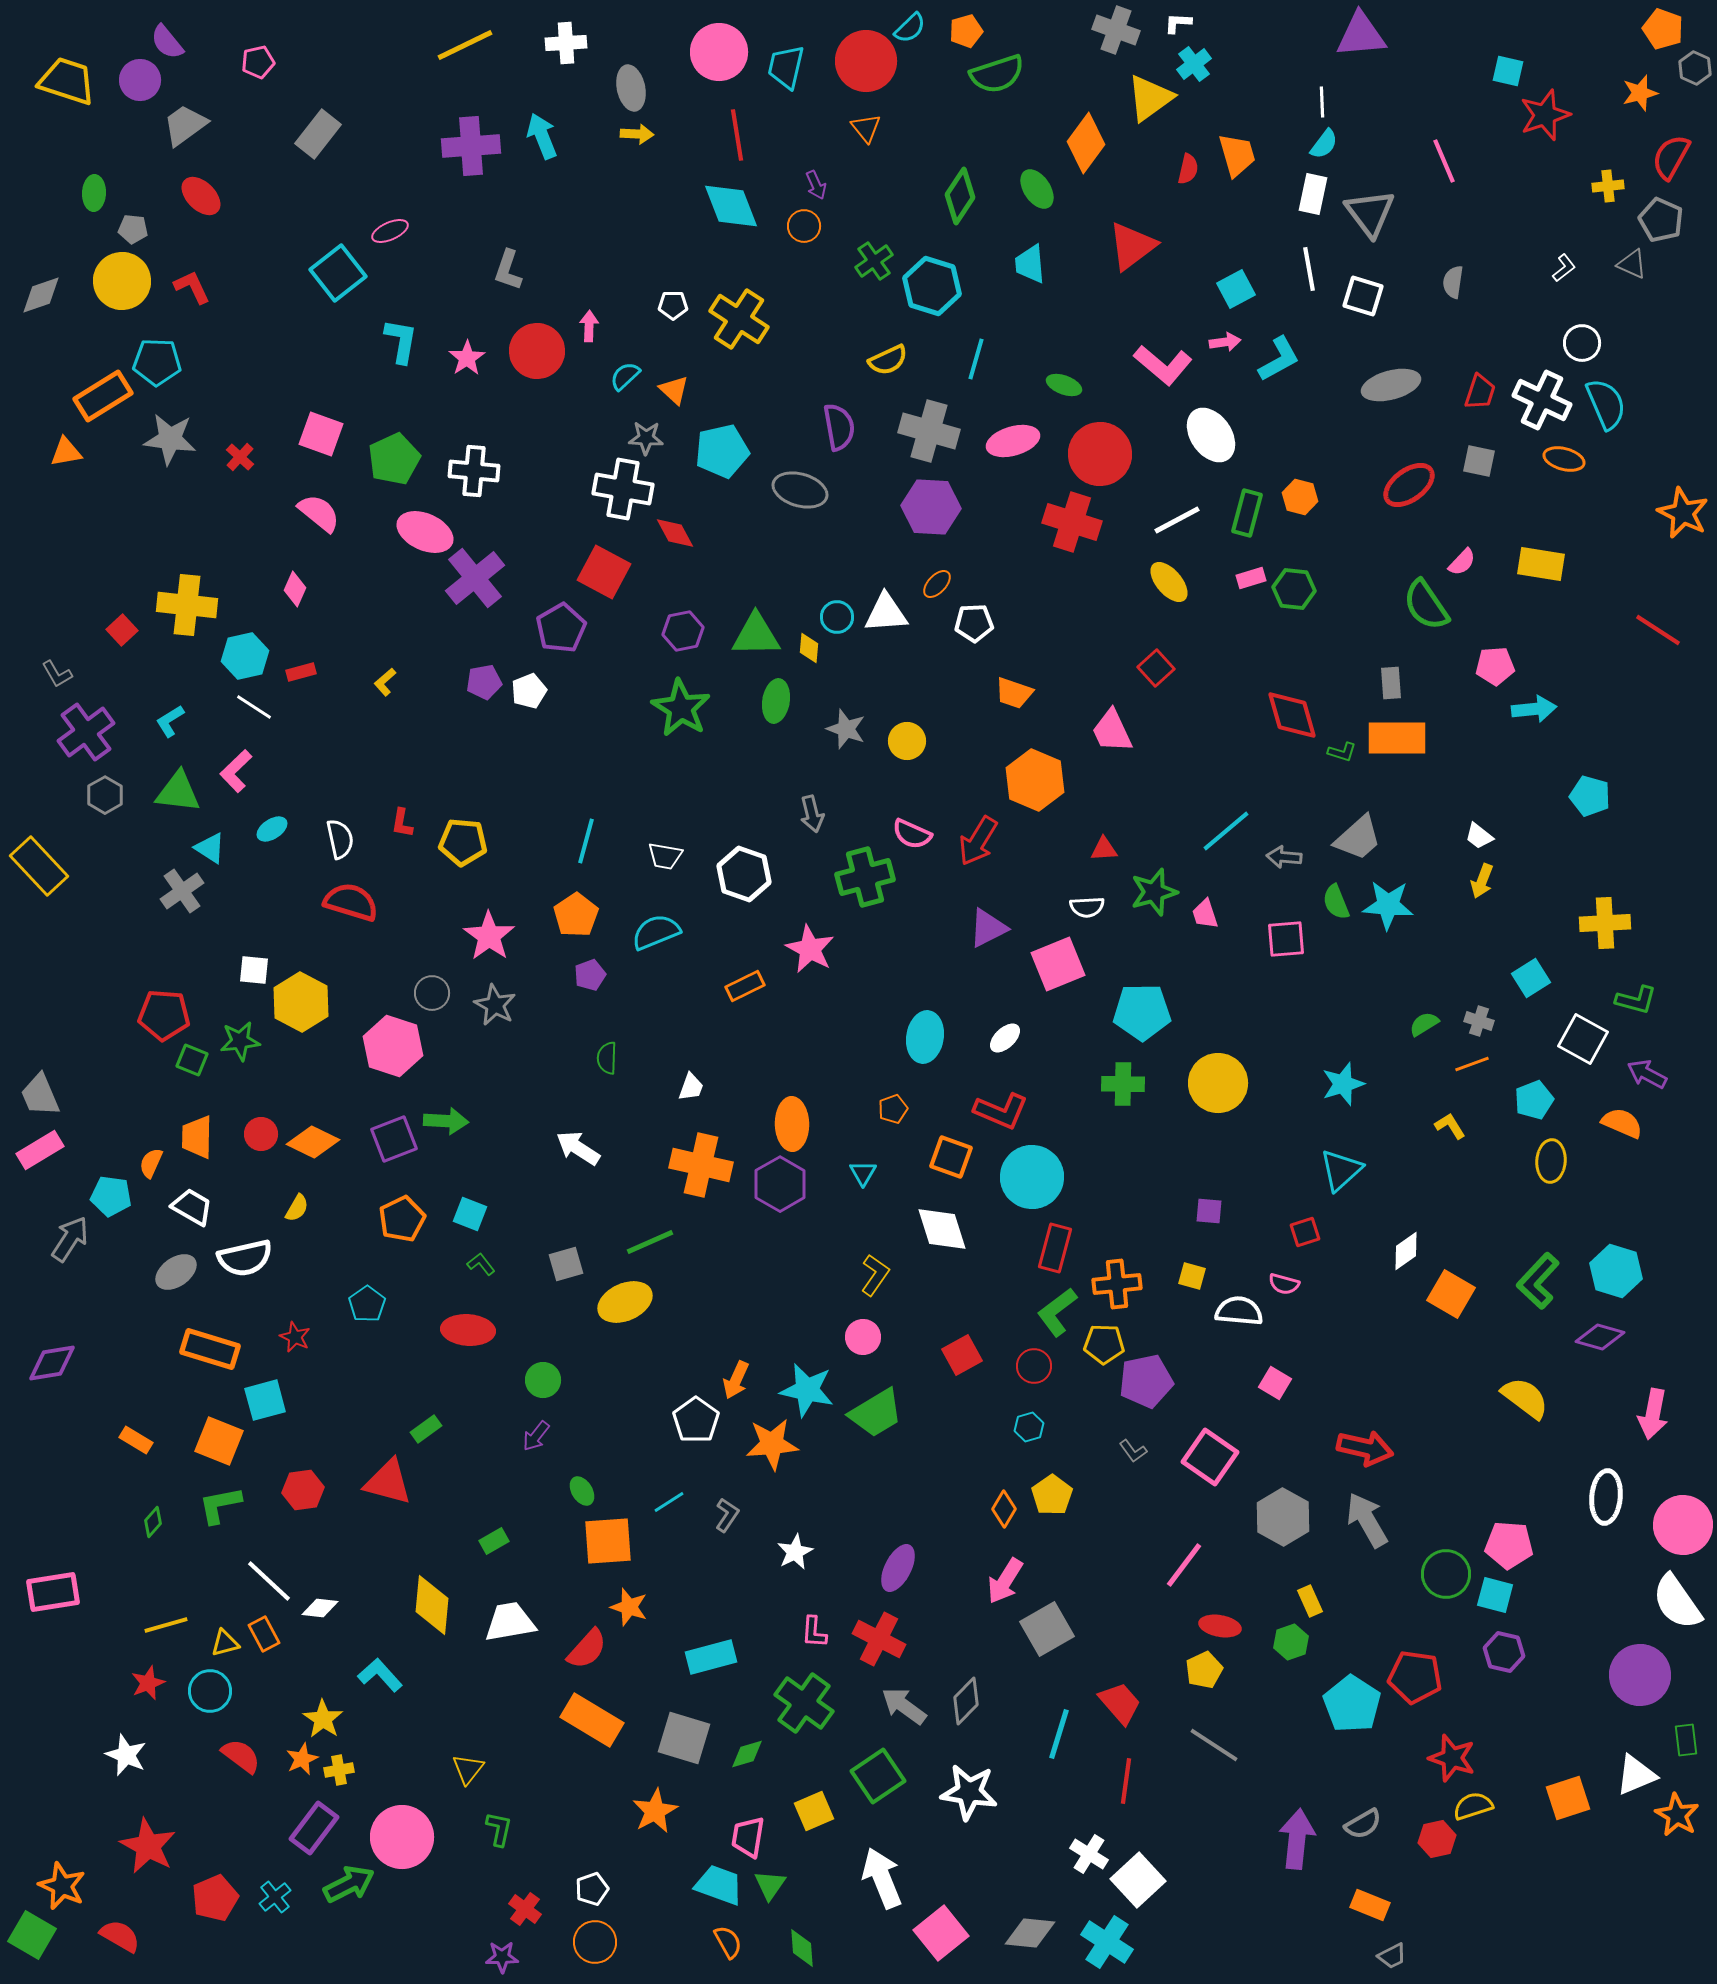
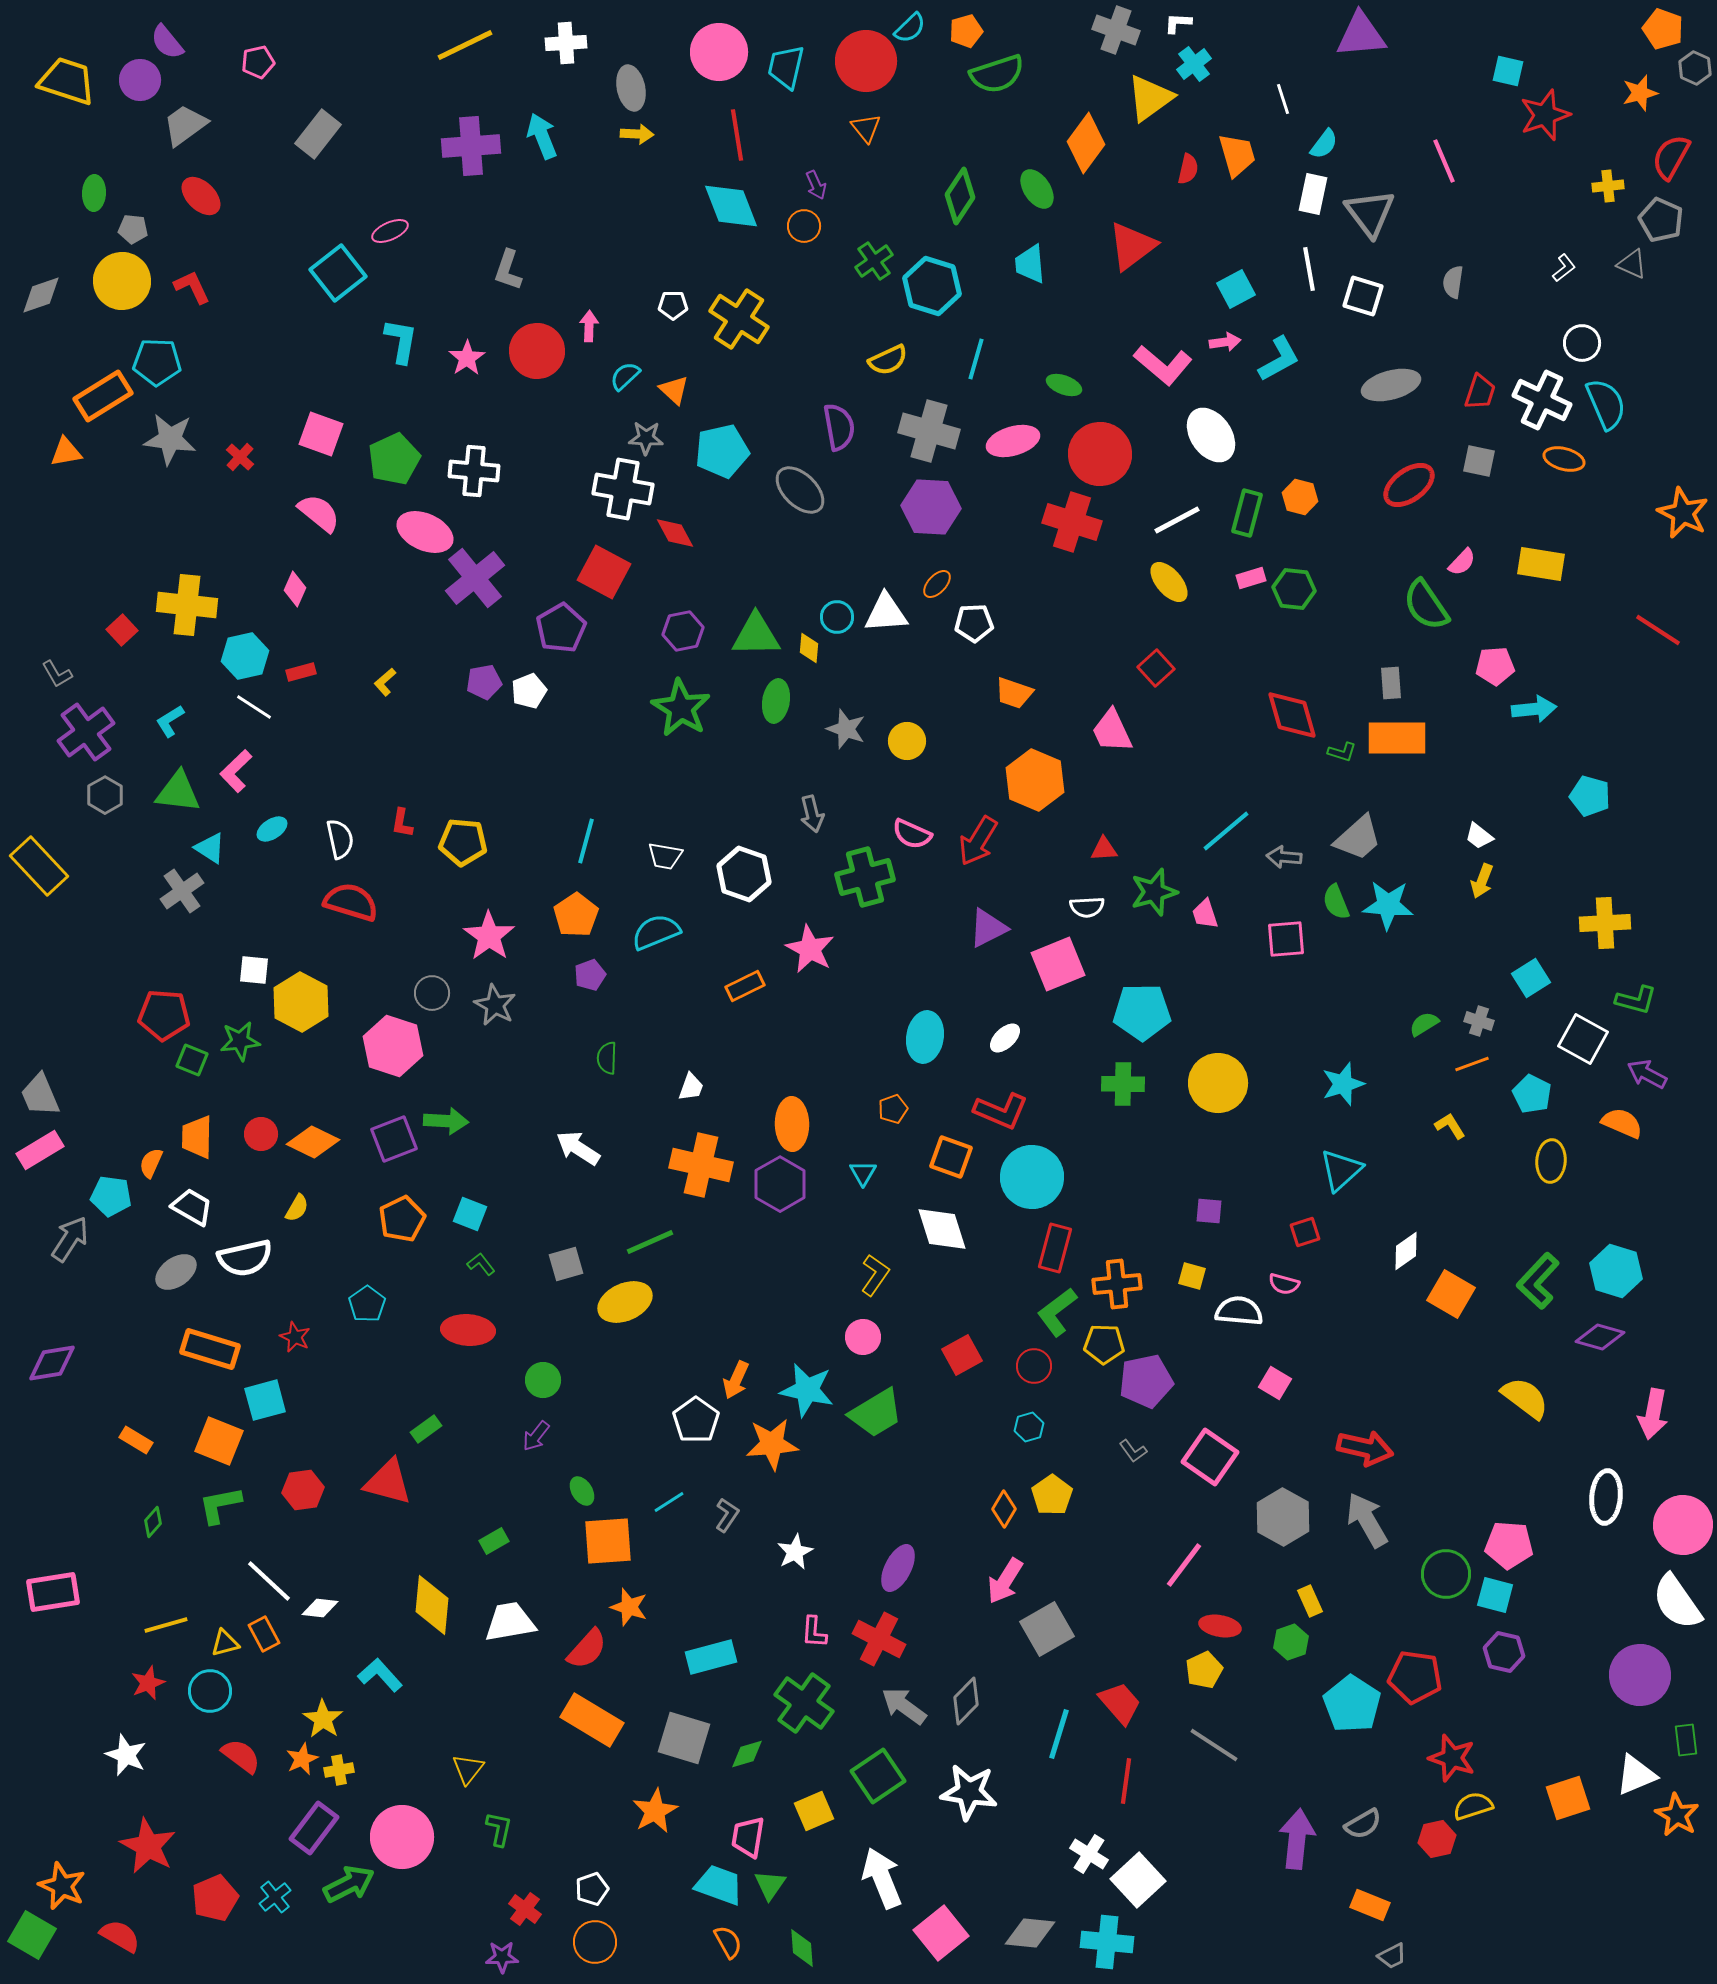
white line at (1322, 102): moved 39 px left, 3 px up; rotated 16 degrees counterclockwise
gray ellipse at (800, 490): rotated 28 degrees clockwise
cyan pentagon at (1534, 1100): moved 2 px left, 6 px up; rotated 24 degrees counterclockwise
cyan cross at (1107, 1942): rotated 27 degrees counterclockwise
